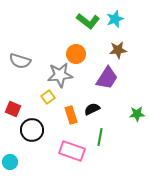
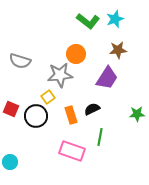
red square: moved 2 px left
black circle: moved 4 px right, 14 px up
